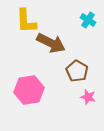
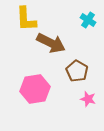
yellow L-shape: moved 2 px up
pink hexagon: moved 6 px right, 1 px up
pink star: moved 2 px down
